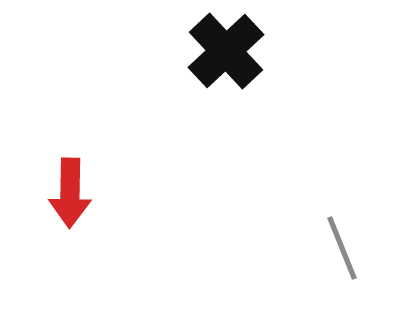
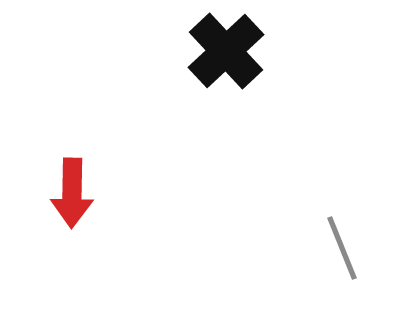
red arrow: moved 2 px right
